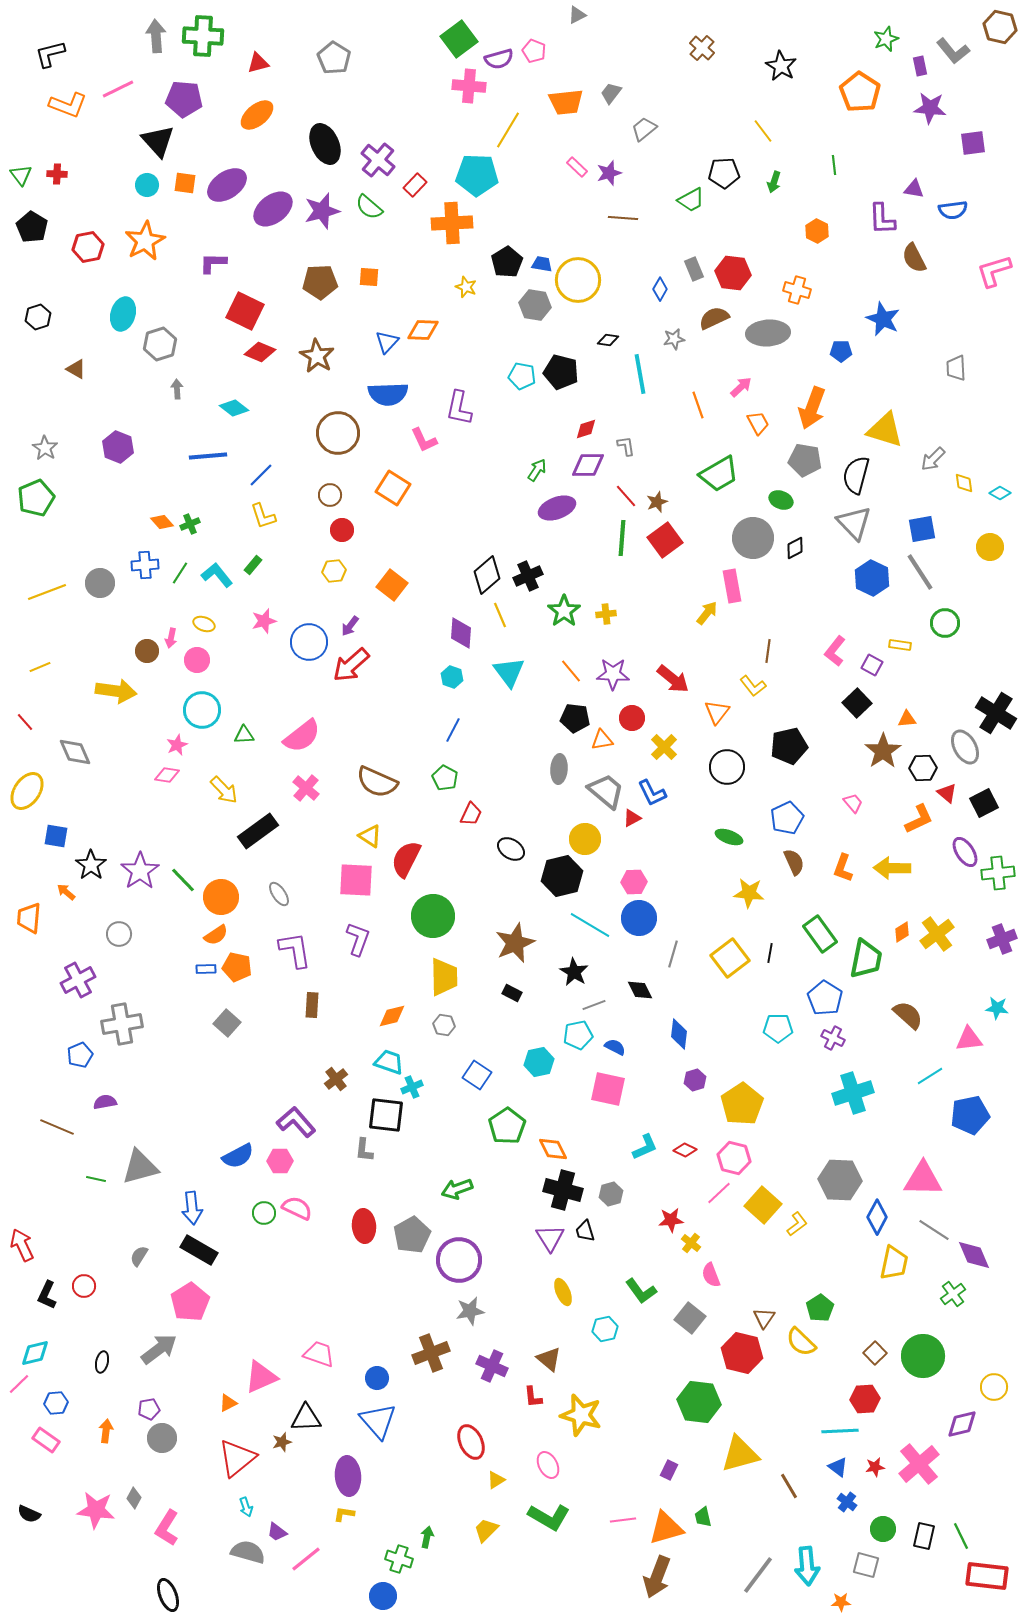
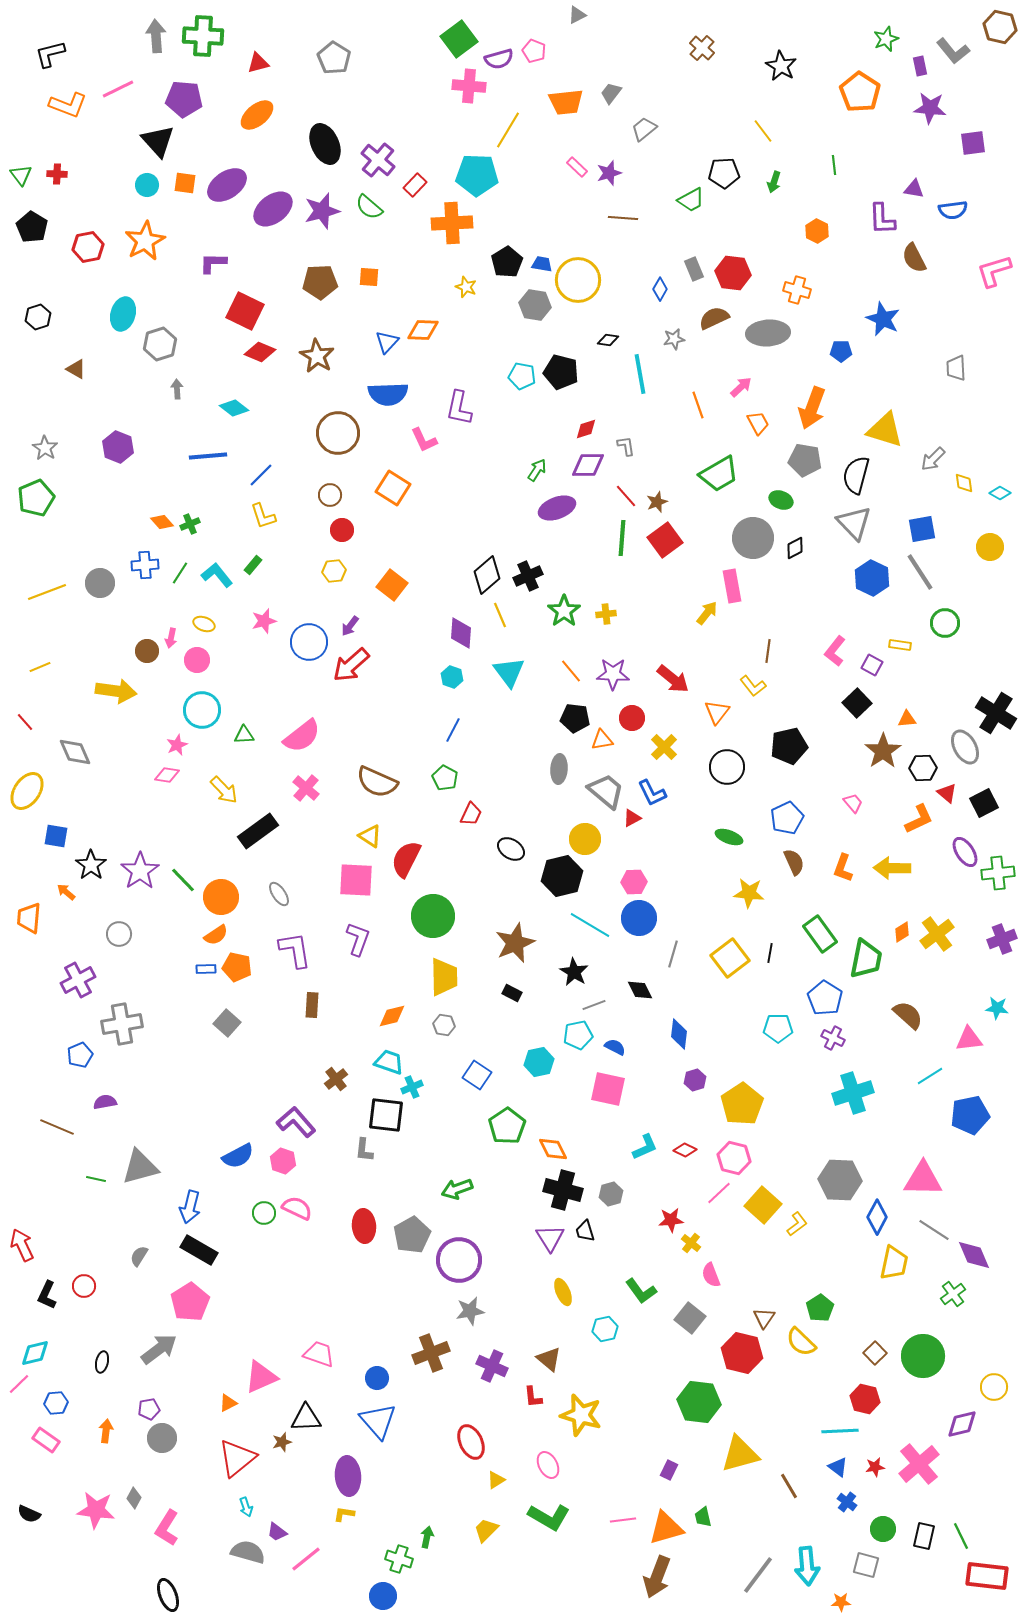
pink hexagon at (280, 1161): moved 3 px right; rotated 20 degrees clockwise
blue arrow at (192, 1208): moved 2 px left, 1 px up; rotated 20 degrees clockwise
red hexagon at (865, 1399): rotated 16 degrees clockwise
